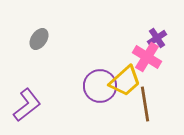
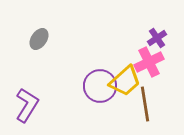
pink cross: moved 2 px right, 5 px down; rotated 32 degrees clockwise
purple L-shape: rotated 20 degrees counterclockwise
